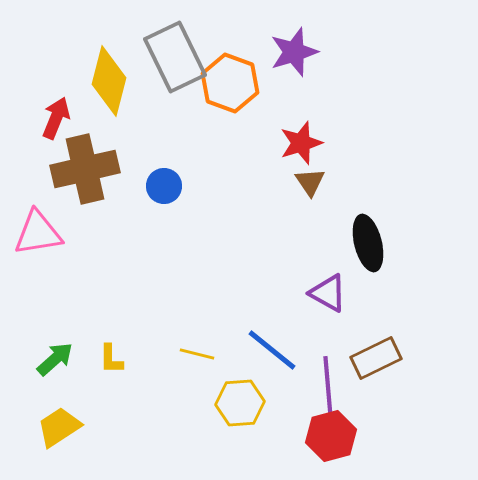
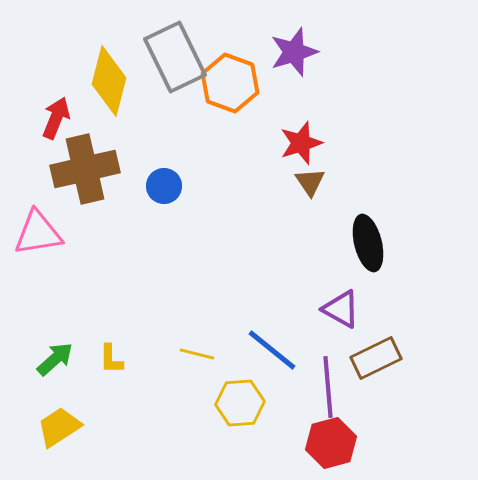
purple triangle: moved 13 px right, 16 px down
red hexagon: moved 7 px down
